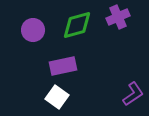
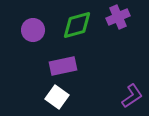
purple L-shape: moved 1 px left, 2 px down
